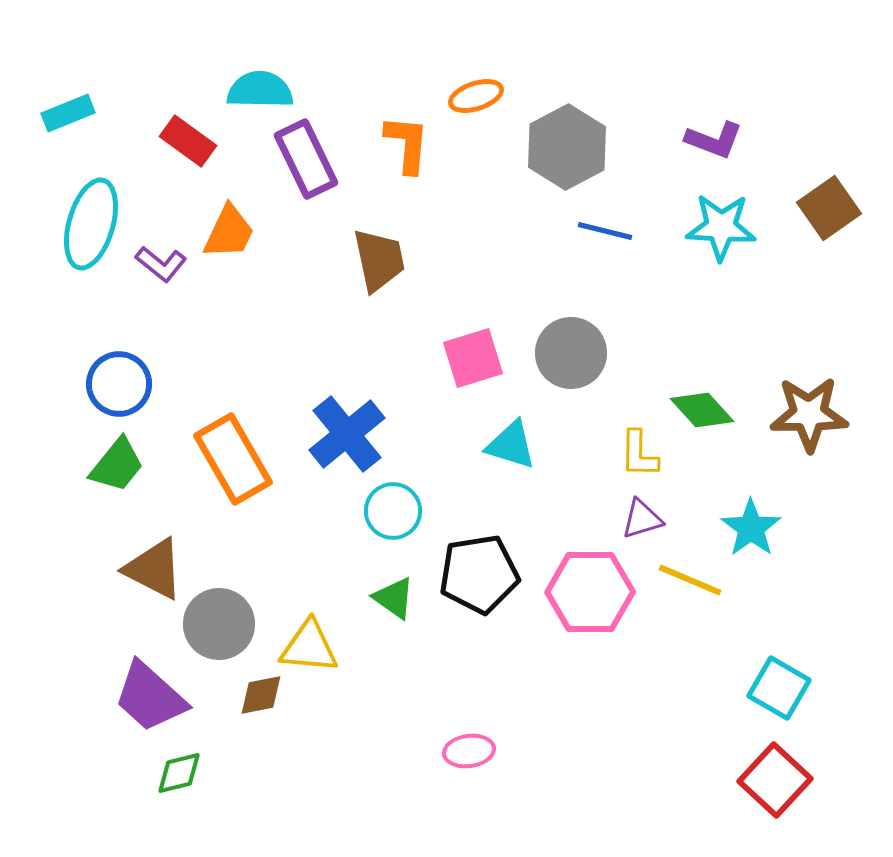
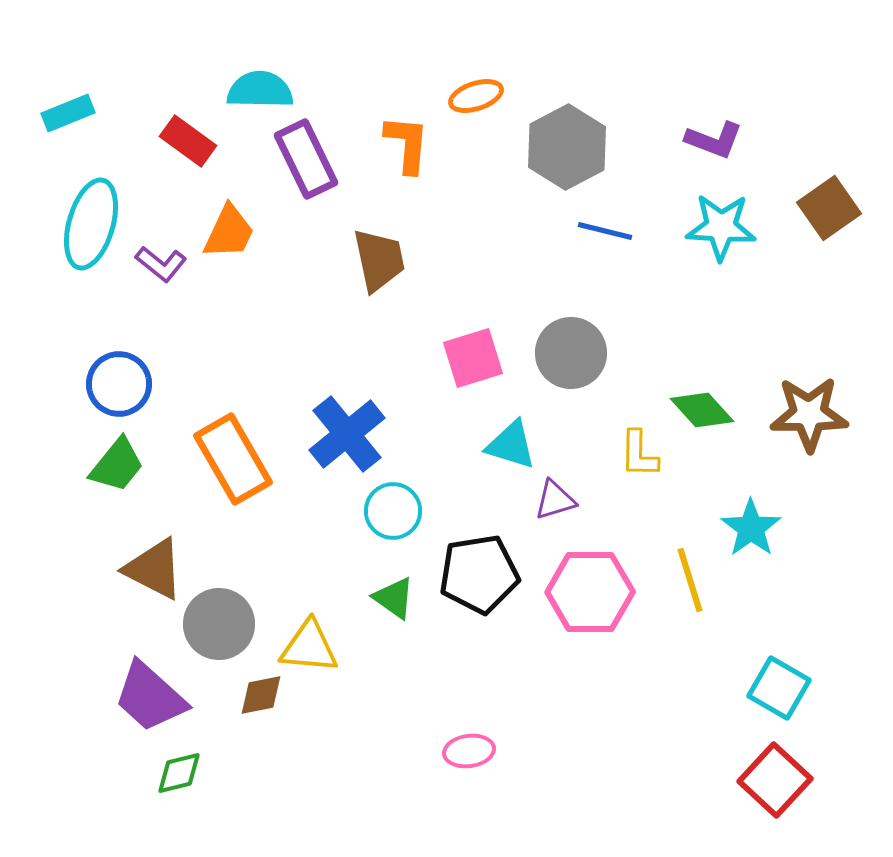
purple triangle at (642, 519): moved 87 px left, 19 px up
yellow line at (690, 580): rotated 50 degrees clockwise
